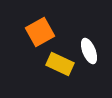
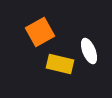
yellow rectangle: rotated 12 degrees counterclockwise
